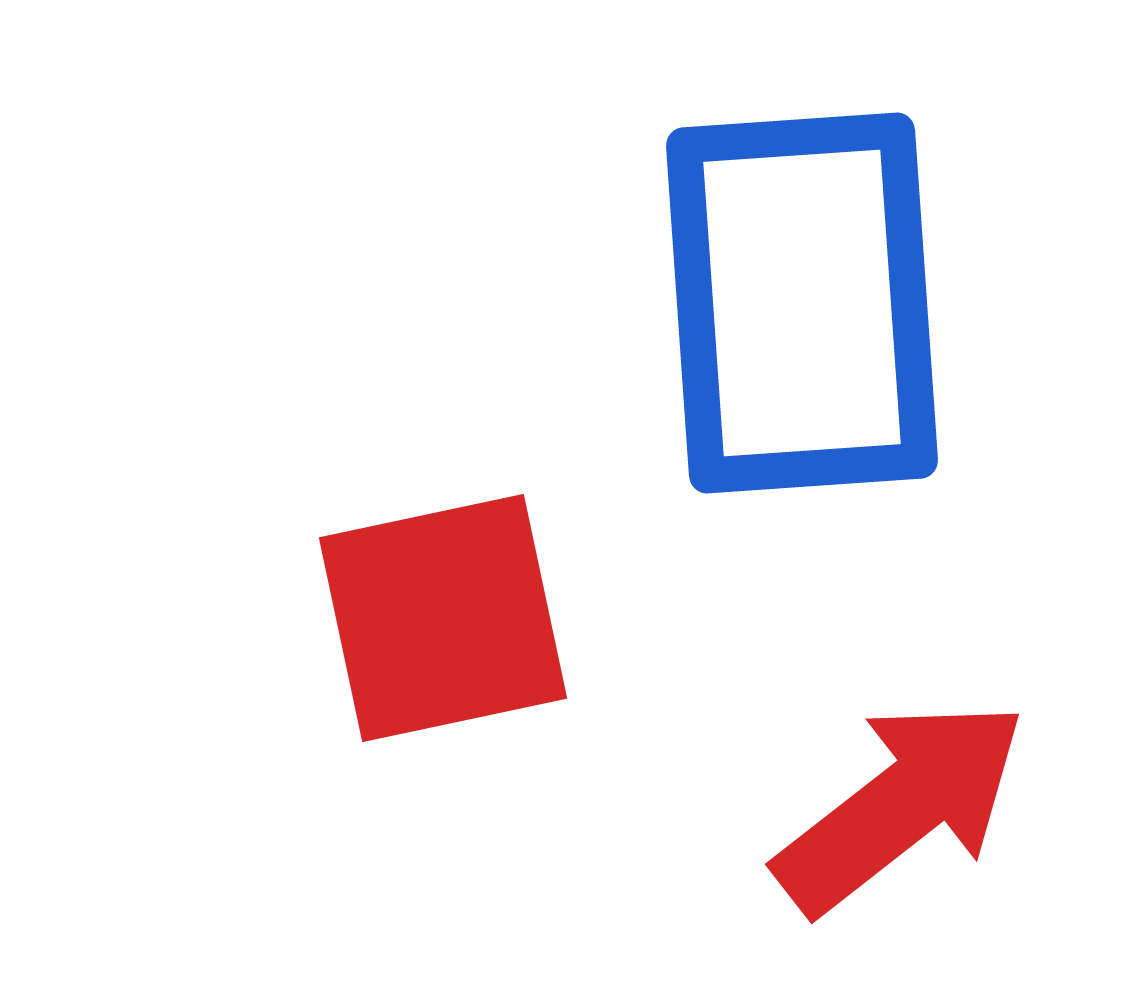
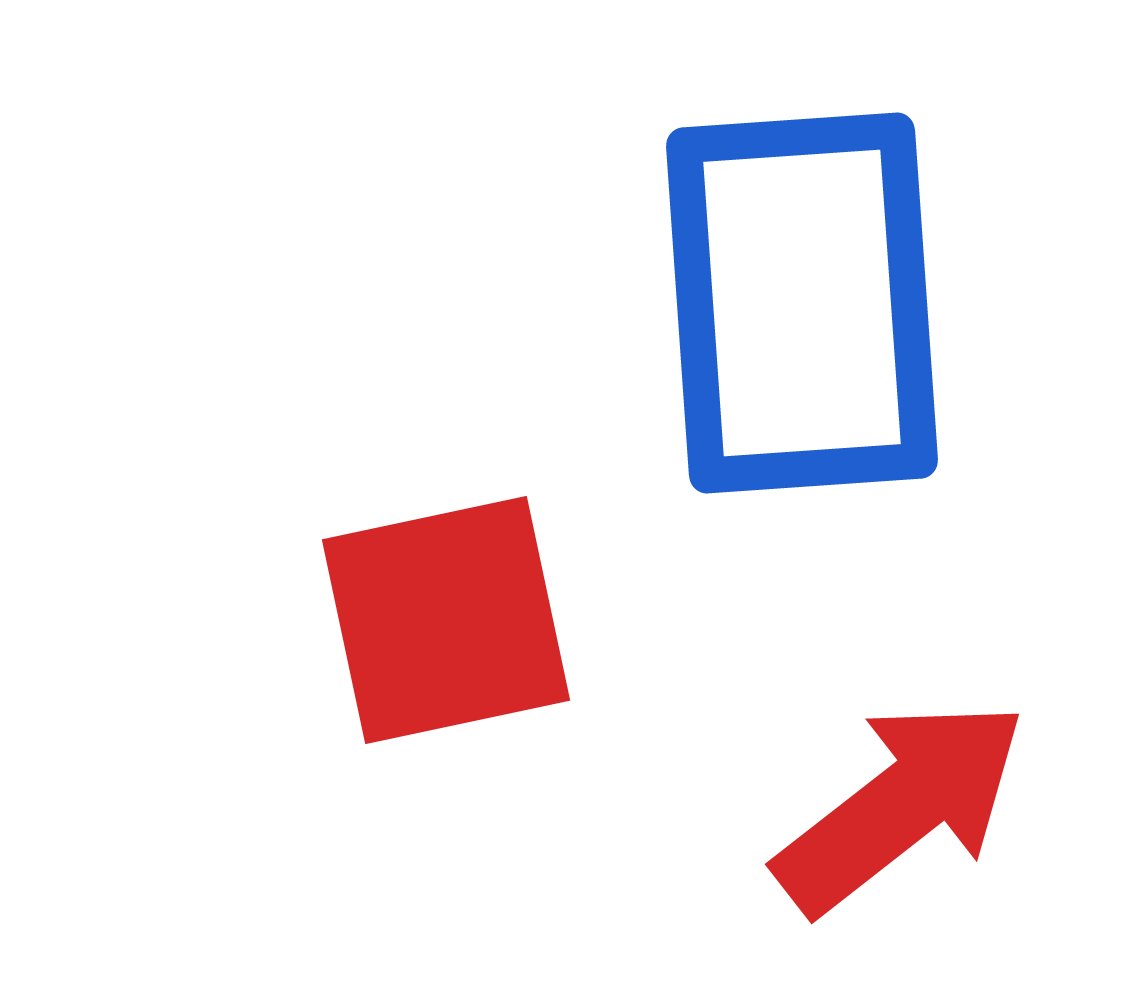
red square: moved 3 px right, 2 px down
